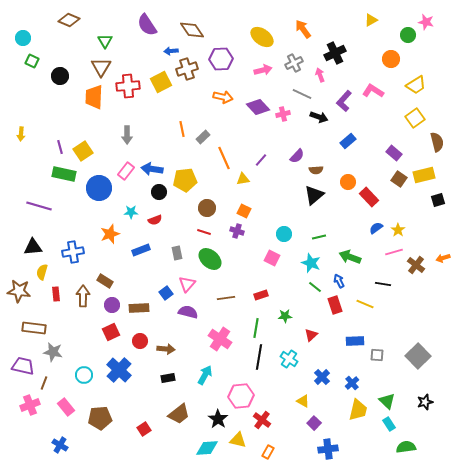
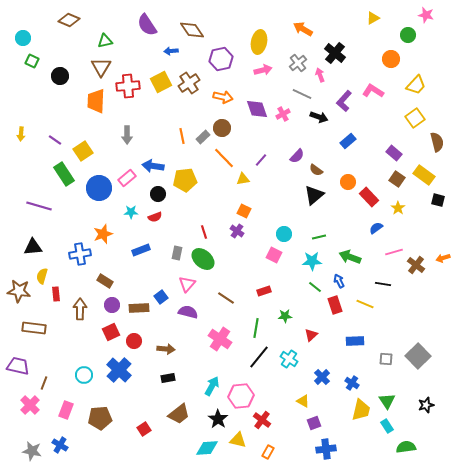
yellow triangle at (371, 20): moved 2 px right, 2 px up
pink star at (426, 22): moved 7 px up
orange arrow at (303, 29): rotated 24 degrees counterclockwise
yellow ellipse at (262, 37): moved 3 px left, 5 px down; rotated 65 degrees clockwise
green triangle at (105, 41): rotated 49 degrees clockwise
black cross at (335, 53): rotated 25 degrees counterclockwise
purple hexagon at (221, 59): rotated 10 degrees counterclockwise
gray cross at (294, 63): moved 4 px right; rotated 12 degrees counterclockwise
brown cross at (187, 69): moved 2 px right, 14 px down; rotated 15 degrees counterclockwise
yellow trapezoid at (416, 85): rotated 15 degrees counterclockwise
orange trapezoid at (94, 97): moved 2 px right, 4 px down
purple diamond at (258, 107): moved 1 px left, 2 px down; rotated 25 degrees clockwise
pink cross at (283, 114): rotated 16 degrees counterclockwise
orange line at (182, 129): moved 7 px down
purple line at (60, 147): moved 5 px left, 7 px up; rotated 40 degrees counterclockwise
orange line at (224, 158): rotated 20 degrees counterclockwise
blue arrow at (152, 169): moved 1 px right, 3 px up
brown semicircle at (316, 170): rotated 40 degrees clockwise
pink rectangle at (126, 171): moved 1 px right, 7 px down; rotated 12 degrees clockwise
green rectangle at (64, 174): rotated 45 degrees clockwise
yellow rectangle at (424, 175): rotated 50 degrees clockwise
brown square at (399, 179): moved 2 px left
black circle at (159, 192): moved 1 px left, 2 px down
black square at (438, 200): rotated 32 degrees clockwise
brown circle at (207, 208): moved 15 px right, 80 px up
red semicircle at (155, 220): moved 3 px up
yellow star at (398, 230): moved 22 px up
purple cross at (237, 231): rotated 16 degrees clockwise
red line at (204, 232): rotated 56 degrees clockwise
orange star at (110, 234): moved 7 px left
blue cross at (73, 252): moved 7 px right, 2 px down
gray rectangle at (177, 253): rotated 24 degrees clockwise
pink square at (272, 258): moved 2 px right, 3 px up
green ellipse at (210, 259): moved 7 px left
cyan star at (311, 263): moved 1 px right, 2 px up; rotated 24 degrees counterclockwise
yellow semicircle at (42, 272): moved 4 px down
blue square at (166, 293): moved 5 px left, 4 px down
red rectangle at (261, 295): moved 3 px right, 4 px up
brown arrow at (83, 296): moved 3 px left, 13 px down
brown line at (226, 298): rotated 42 degrees clockwise
red circle at (140, 341): moved 6 px left
gray star at (53, 352): moved 21 px left, 99 px down
gray square at (377, 355): moved 9 px right, 4 px down
black line at (259, 357): rotated 30 degrees clockwise
purple trapezoid at (23, 366): moved 5 px left
cyan arrow at (205, 375): moved 7 px right, 11 px down
blue cross at (352, 383): rotated 16 degrees counterclockwise
green triangle at (387, 401): rotated 12 degrees clockwise
black star at (425, 402): moved 1 px right, 3 px down
pink cross at (30, 405): rotated 24 degrees counterclockwise
pink rectangle at (66, 407): moved 3 px down; rotated 60 degrees clockwise
yellow trapezoid at (358, 410): moved 3 px right
purple square at (314, 423): rotated 24 degrees clockwise
cyan rectangle at (389, 424): moved 2 px left, 2 px down
blue cross at (328, 449): moved 2 px left
